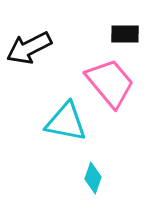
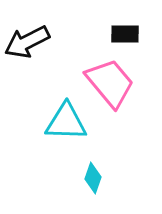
black arrow: moved 2 px left, 6 px up
cyan triangle: rotated 9 degrees counterclockwise
